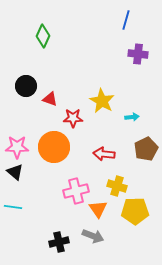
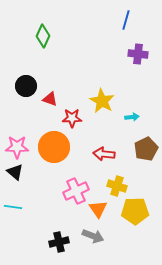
red star: moved 1 px left
pink cross: rotated 10 degrees counterclockwise
